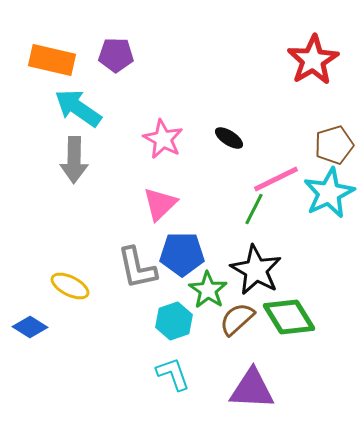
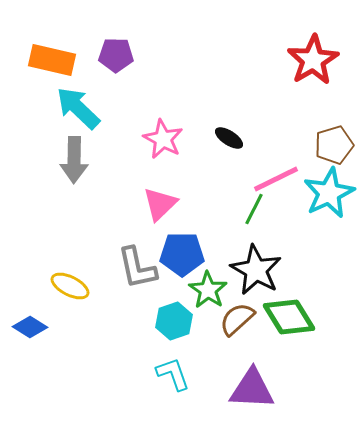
cyan arrow: rotated 9 degrees clockwise
